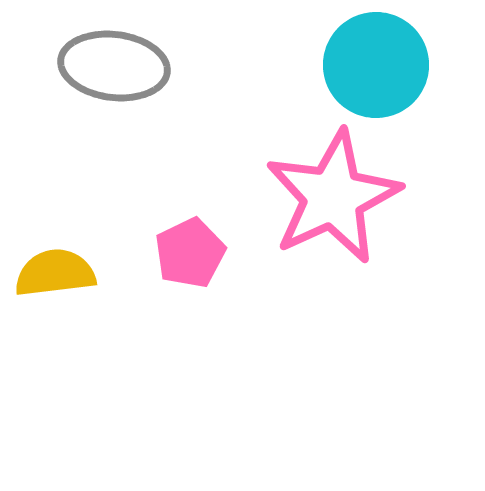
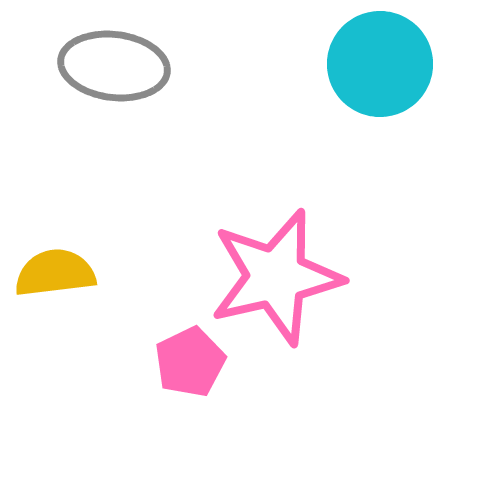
cyan circle: moved 4 px right, 1 px up
pink star: moved 57 px left, 80 px down; rotated 12 degrees clockwise
pink pentagon: moved 109 px down
